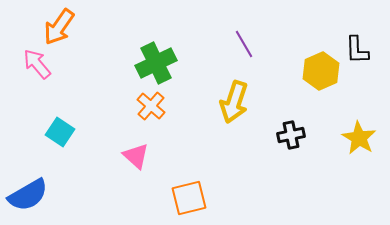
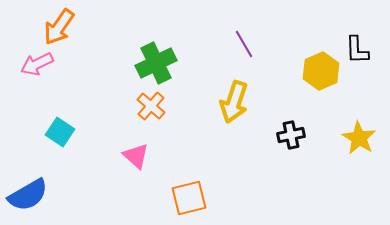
pink arrow: rotated 76 degrees counterclockwise
